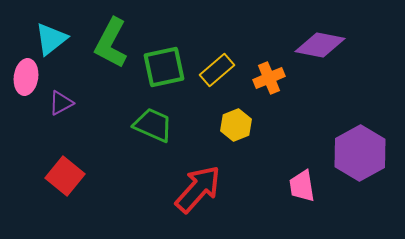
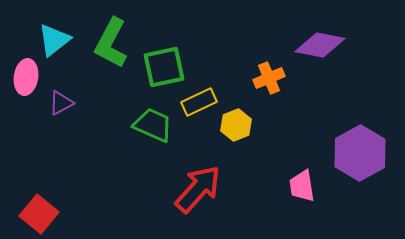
cyan triangle: moved 3 px right, 1 px down
yellow rectangle: moved 18 px left, 32 px down; rotated 16 degrees clockwise
red square: moved 26 px left, 38 px down
